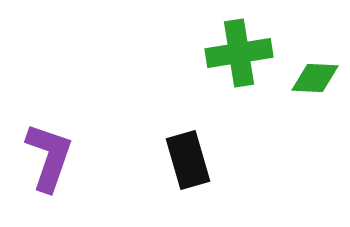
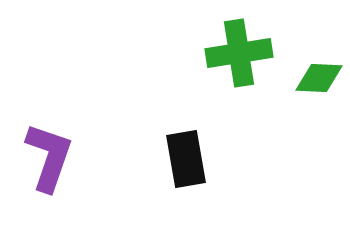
green diamond: moved 4 px right
black rectangle: moved 2 px left, 1 px up; rotated 6 degrees clockwise
